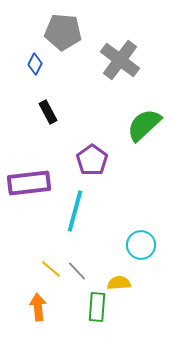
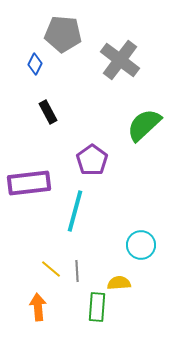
gray pentagon: moved 2 px down
gray line: rotated 40 degrees clockwise
